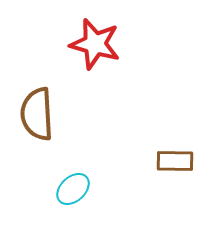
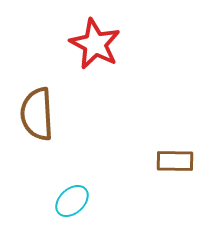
red star: rotated 12 degrees clockwise
cyan ellipse: moved 1 px left, 12 px down
